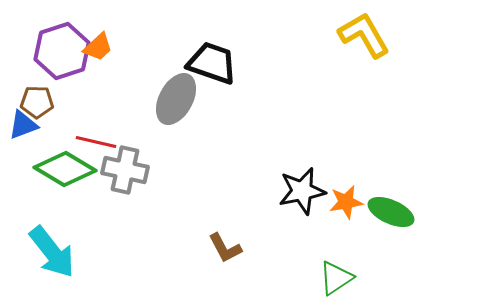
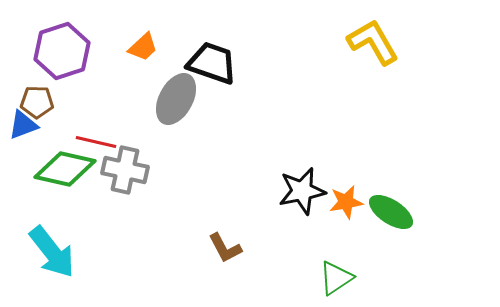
yellow L-shape: moved 9 px right, 7 px down
orange trapezoid: moved 45 px right
green diamond: rotated 18 degrees counterclockwise
green ellipse: rotated 9 degrees clockwise
